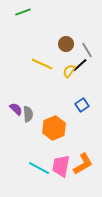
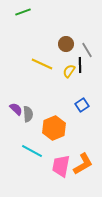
black line: rotated 49 degrees counterclockwise
cyan line: moved 7 px left, 17 px up
